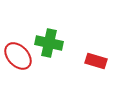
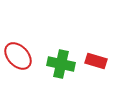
green cross: moved 12 px right, 21 px down
